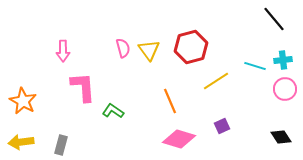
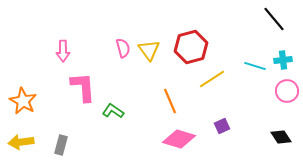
yellow line: moved 4 px left, 2 px up
pink circle: moved 2 px right, 2 px down
